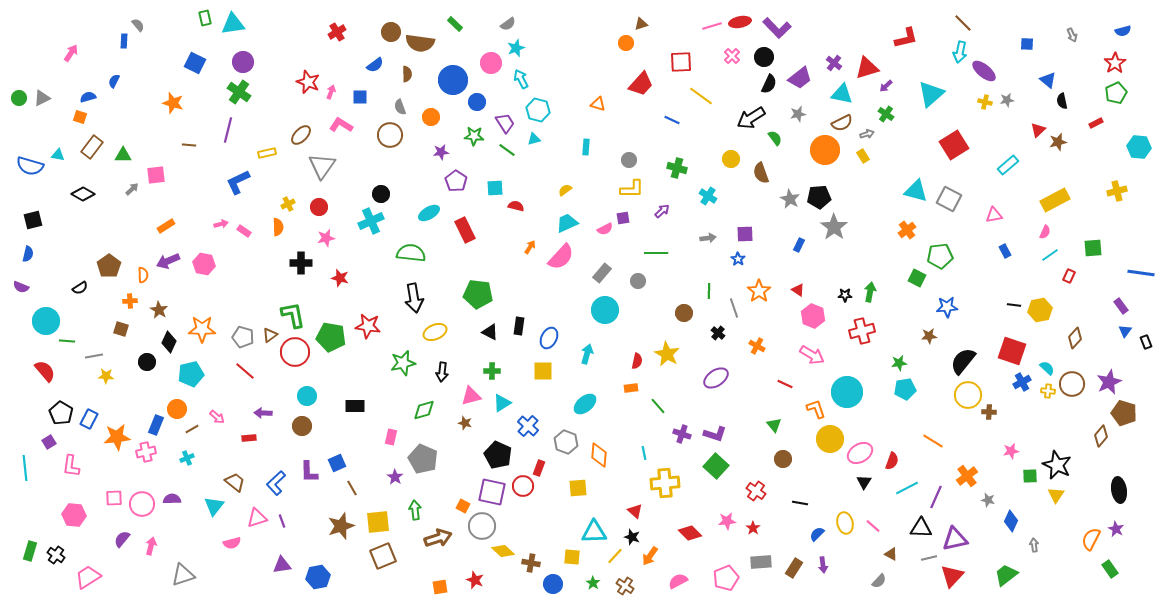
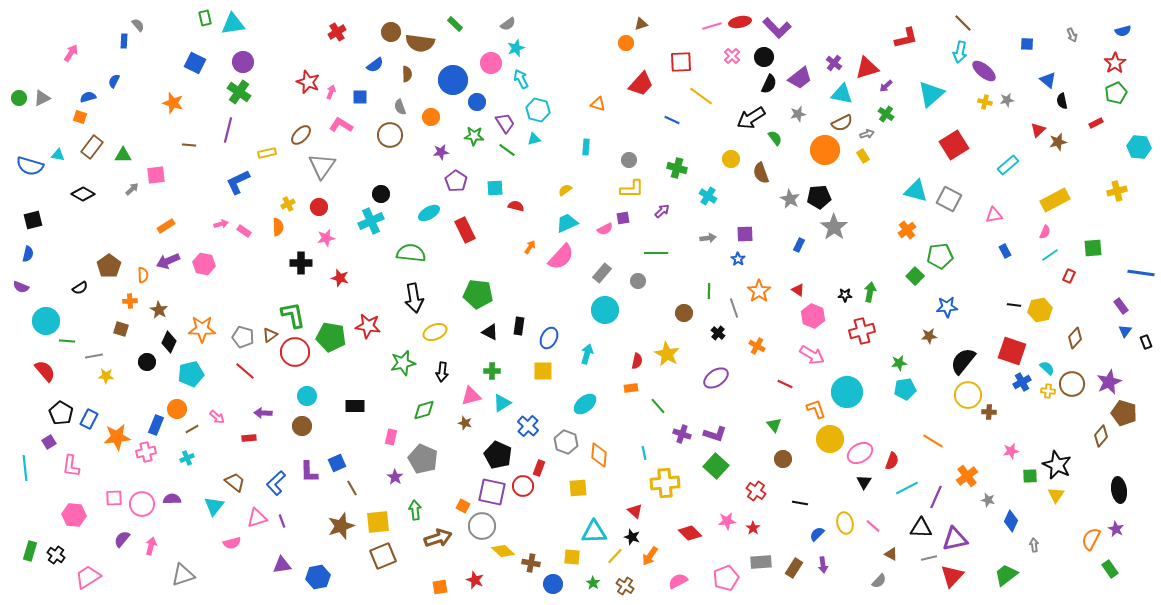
green square at (917, 278): moved 2 px left, 2 px up; rotated 18 degrees clockwise
